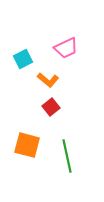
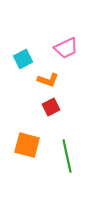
orange L-shape: rotated 20 degrees counterclockwise
red square: rotated 12 degrees clockwise
